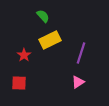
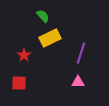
yellow rectangle: moved 2 px up
pink triangle: rotated 32 degrees clockwise
